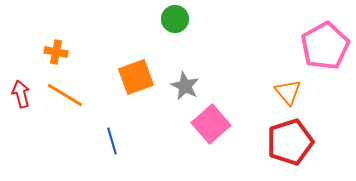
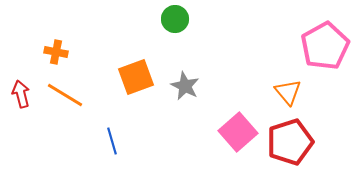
pink square: moved 27 px right, 8 px down
